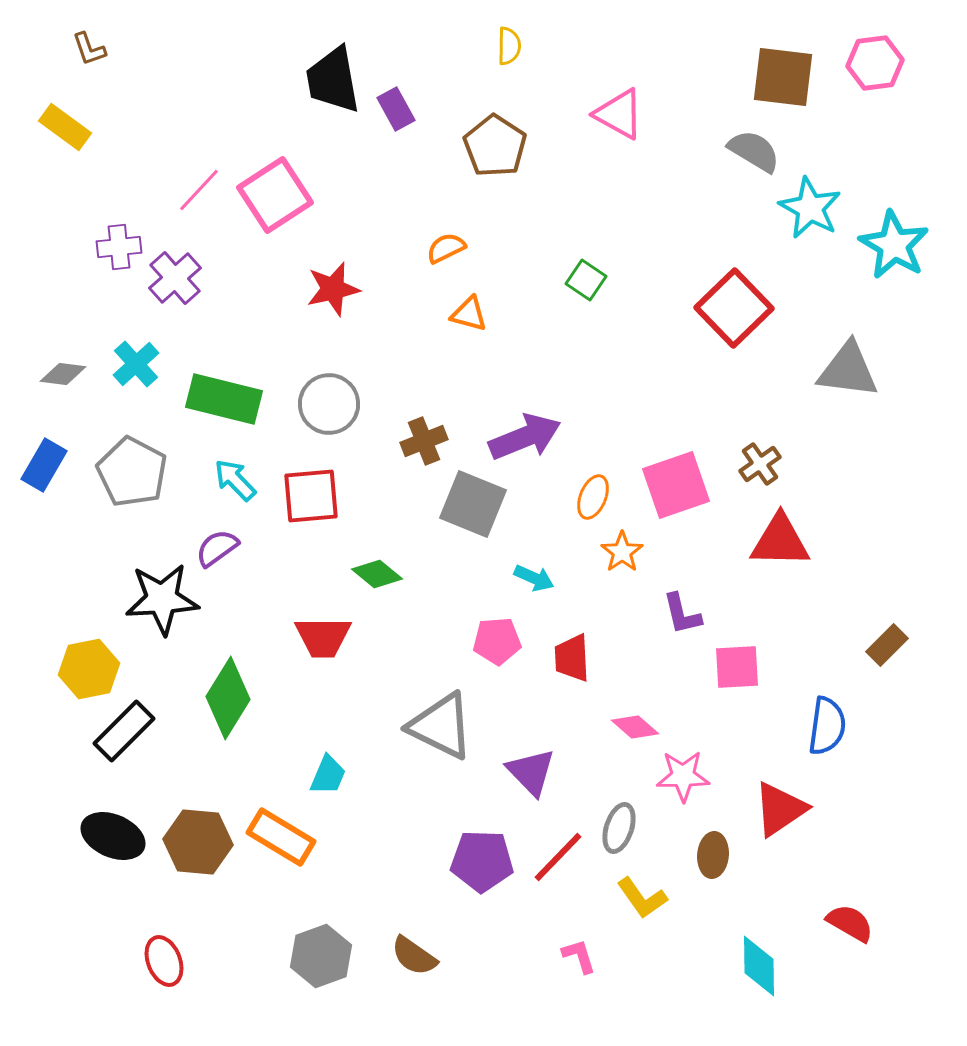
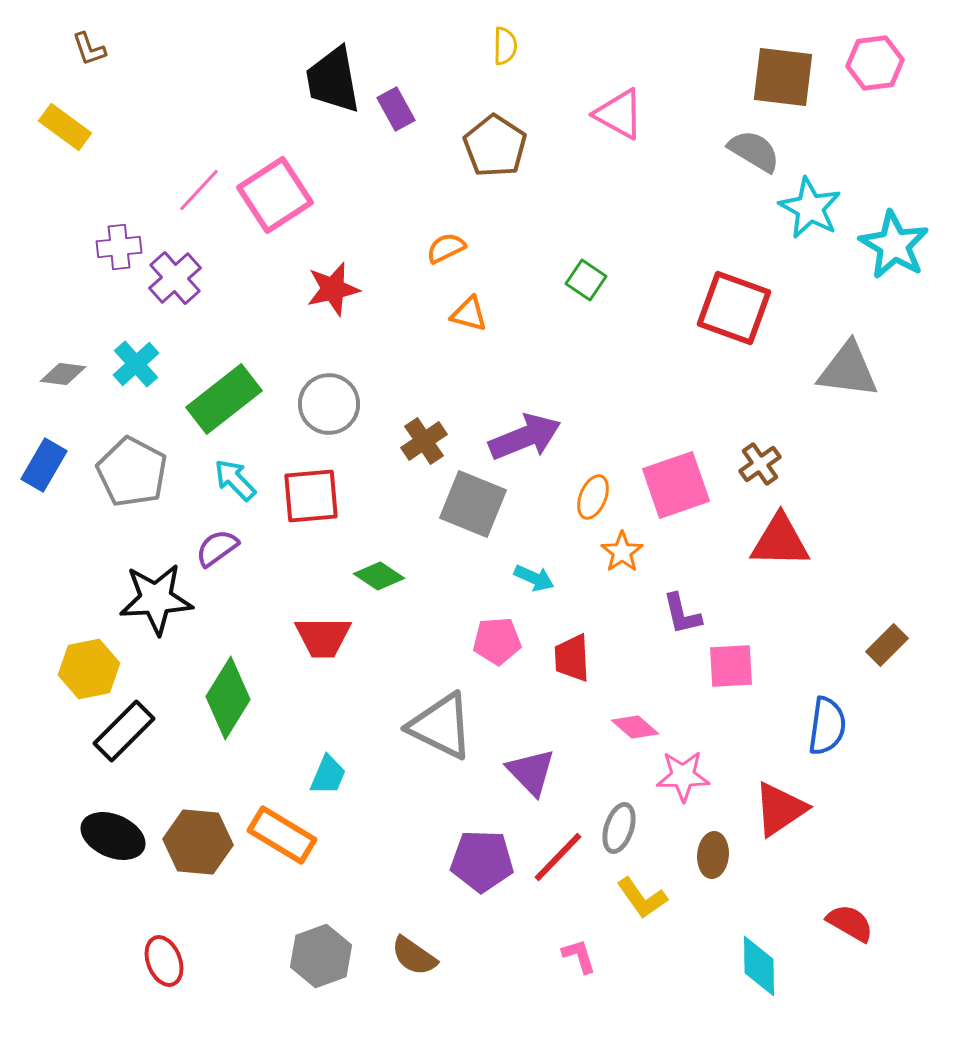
yellow semicircle at (509, 46): moved 4 px left
red square at (734, 308): rotated 26 degrees counterclockwise
green rectangle at (224, 399): rotated 52 degrees counterclockwise
brown cross at (424, 441): rotated 12 degrees counterclockwise
green diamond at (377, 574): moved 2 px right, 2 px down; rotated 6 degrees counterclockwise
black star at (162, 599): moved 6 px left
pink square at (737, 667): moved 6 px left, 1 px up
orange rectangle at (281, 837): moved 1 px right, 2 px up
